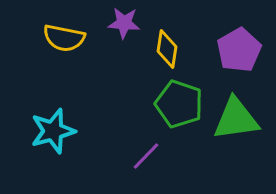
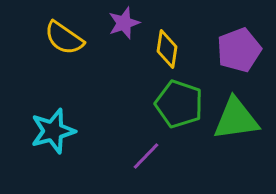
purple star: rotated 24 degrees counterclockwise
yellow semicircle: rotated 24 degrees clockwise
purple pentagon: rotated 9 degrees clockwise
